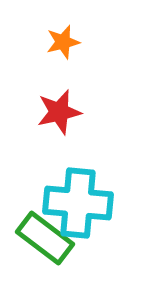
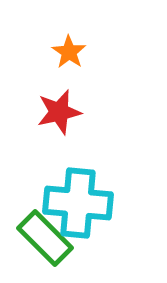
orange star: moved 6 px right, 10 px down; rotated 24 degrees counterclockwise
green rectangle: rotated 8 degrees clockwise
